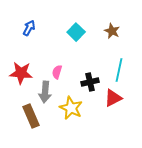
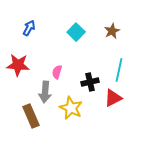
brown star: rotated 21 degrees clockwise
red star: moved 3 px left, 8 px up
